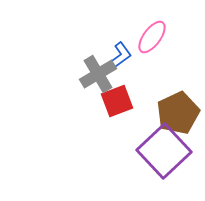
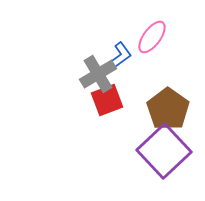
red square: moved 10 px left, 1 px up
brown pentagon: moved 10 px left, 4 px up; rotated 12 degrees counterclockwise
